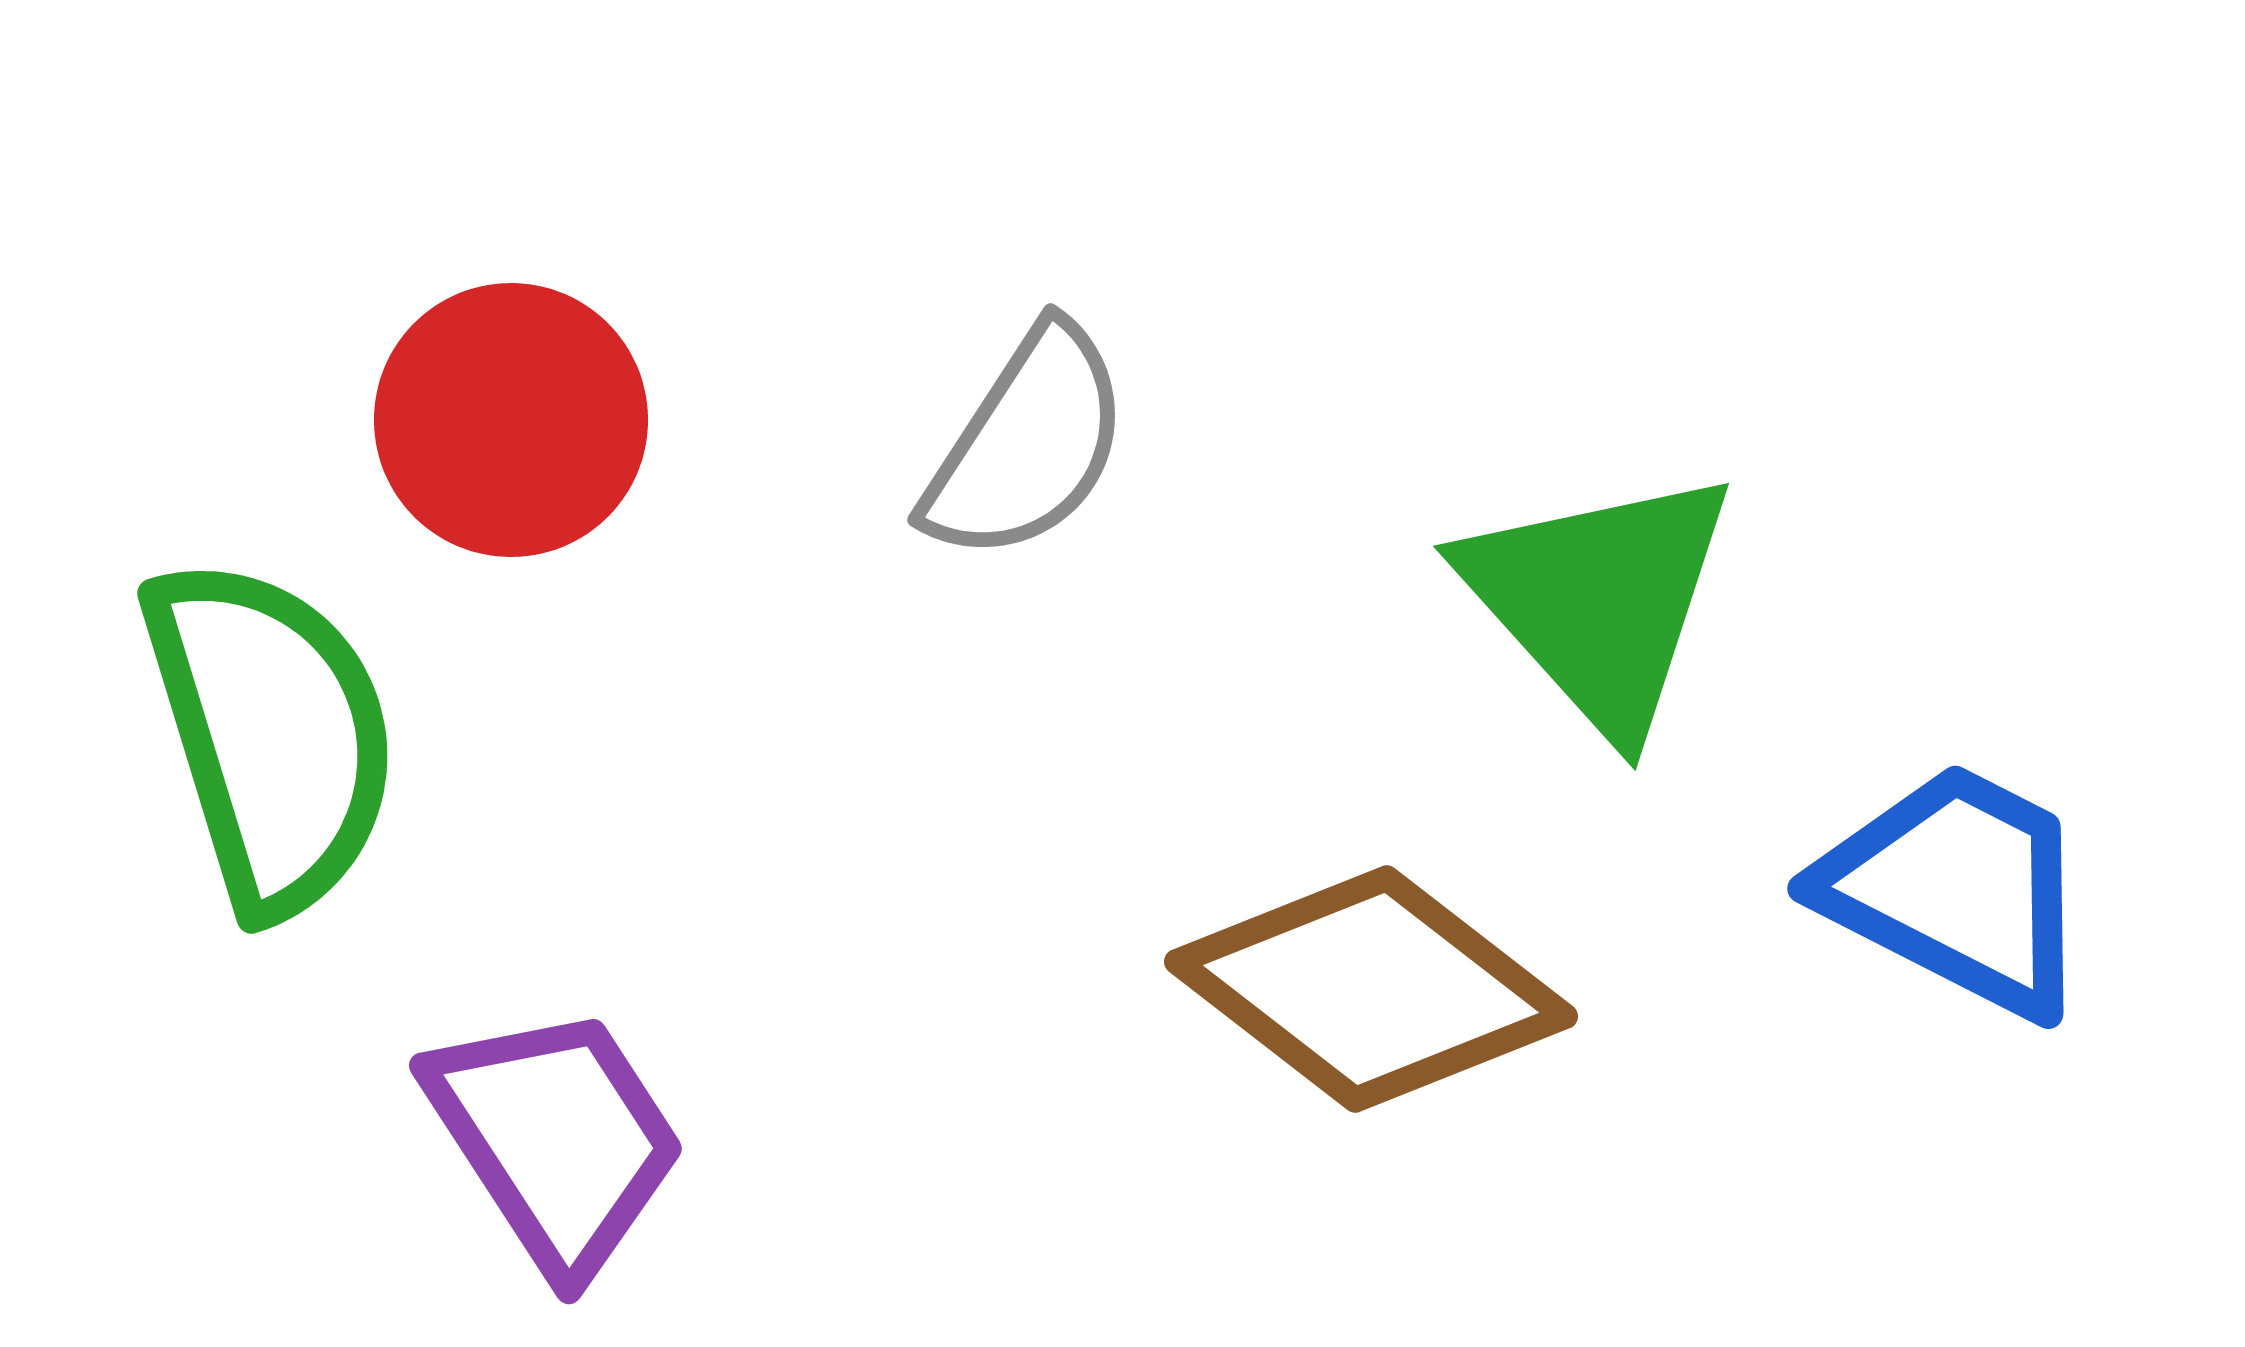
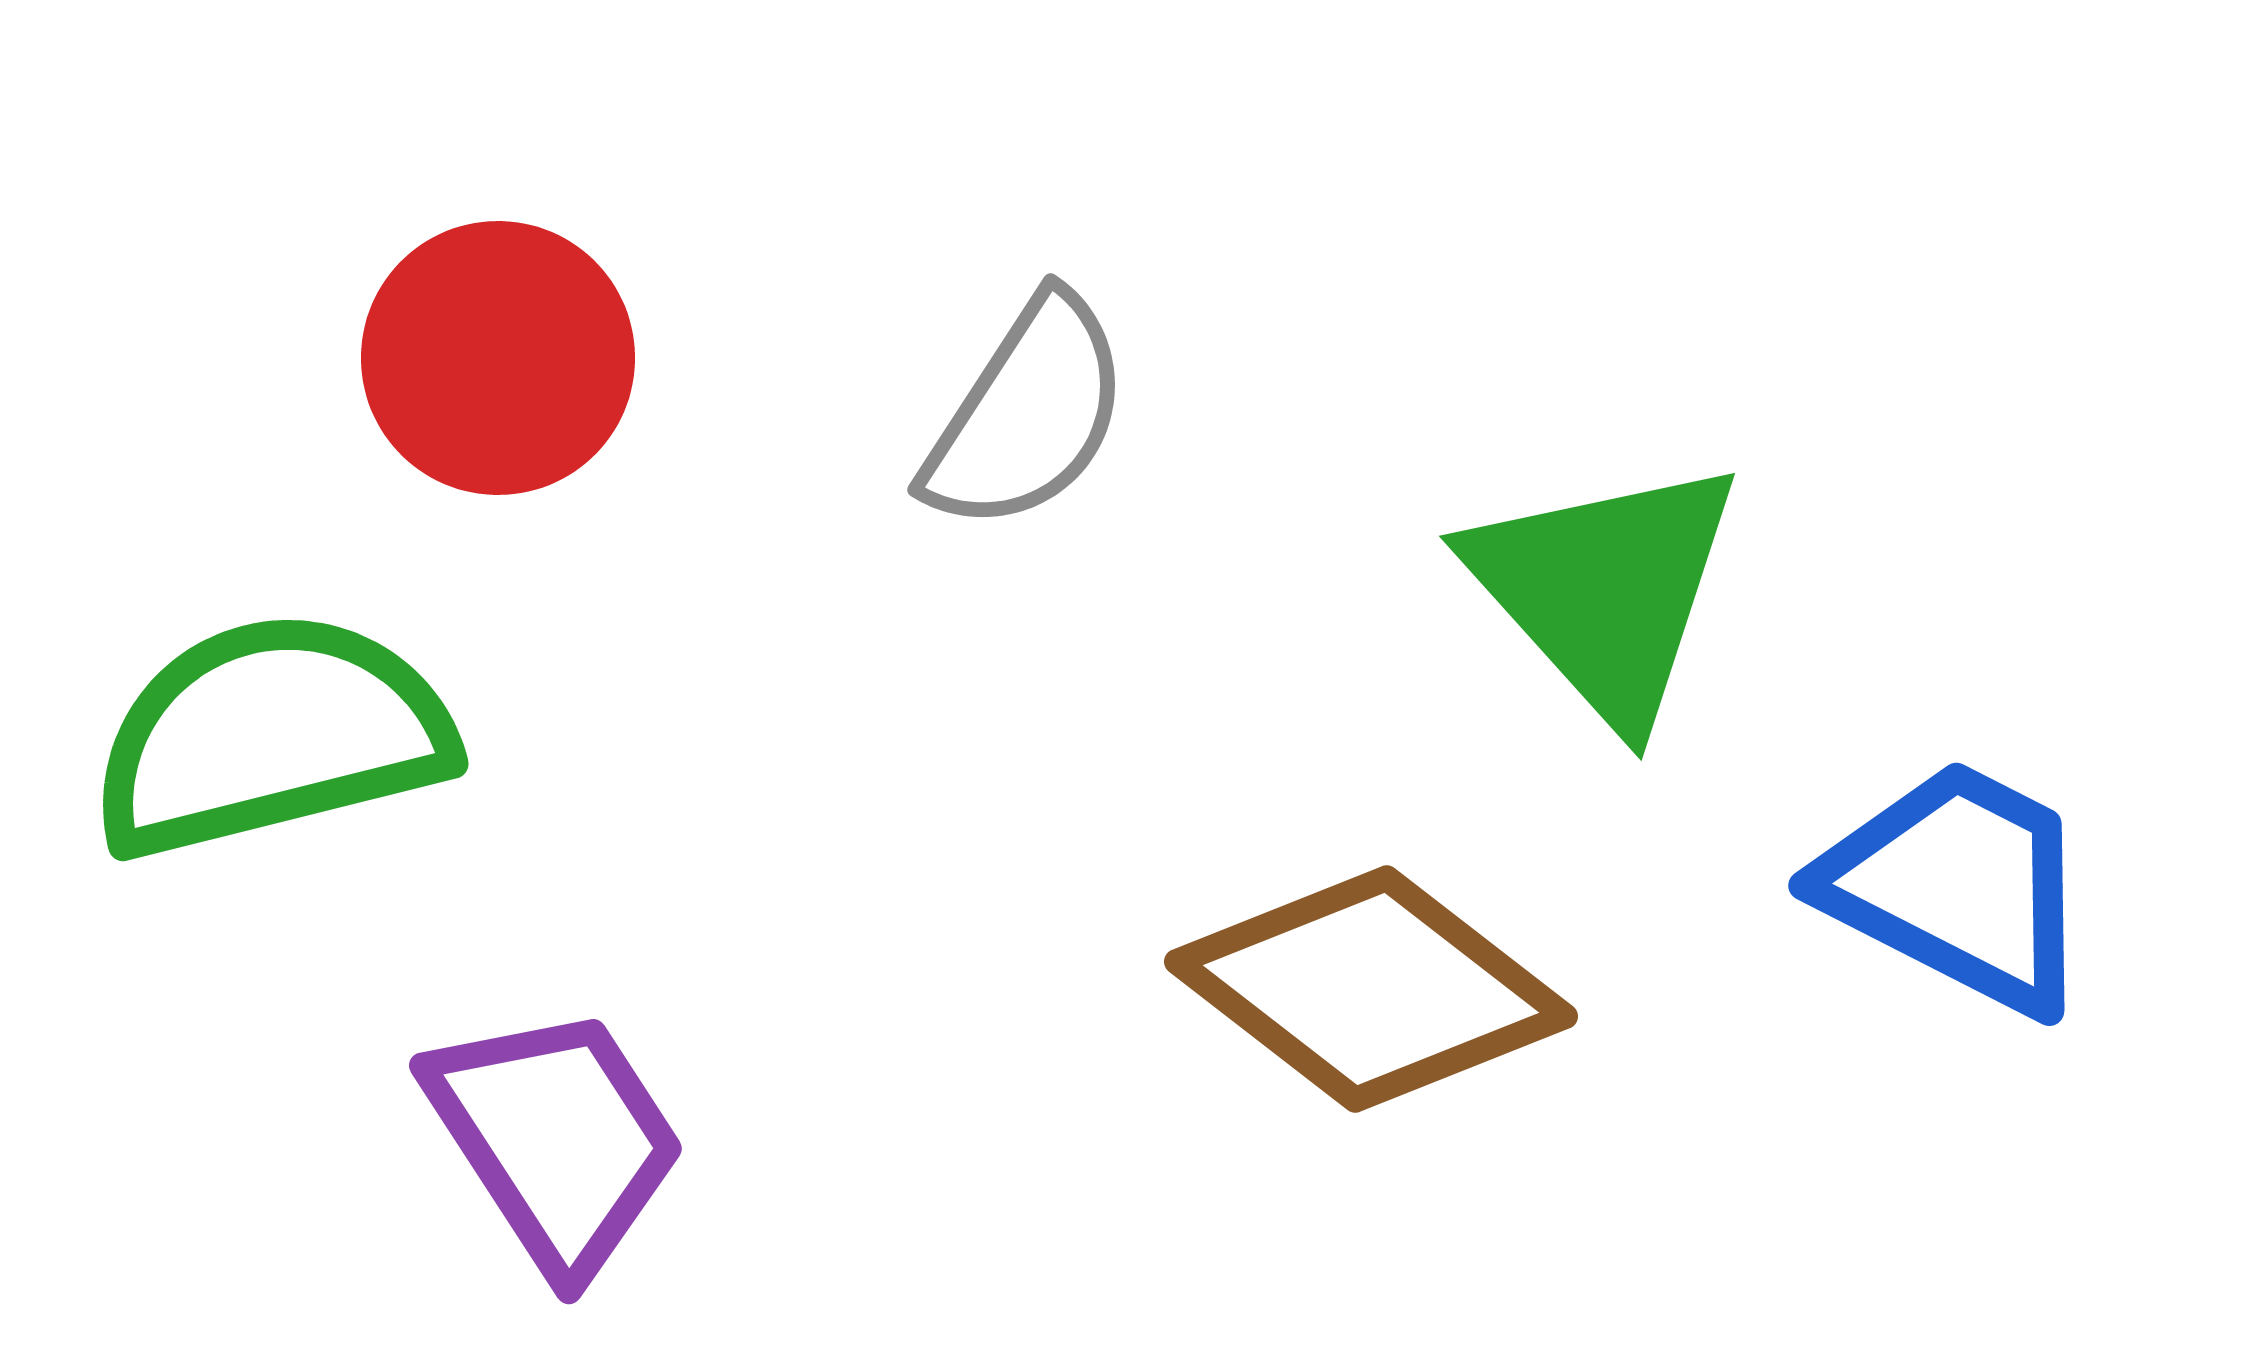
red circle: moved 13 px left, 62 px up
gray semicircle: moved 30 px up
green triangle: moved 6 px right, 10 px up
green semicircle: rotated 87 degrees counterclockwise
blue trapezoid: moved 1 px right, 3 px up
